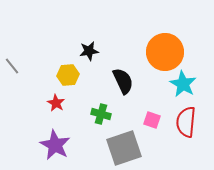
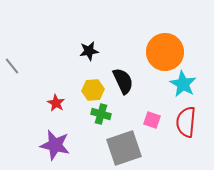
yellow hexagon: moved 25 px right, 15 px down
purple star: rotated 16 degrees counterclockwise
